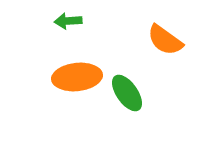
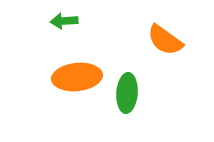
green arrow: moved 4 px left
green ellipse: rotated 39 degrees clockwise
